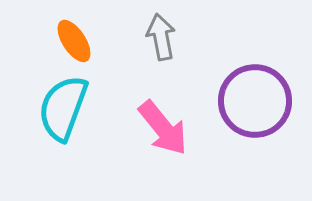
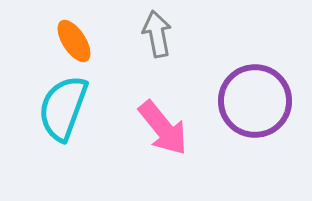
gray arrow: moved 4 px left, 3 px up
